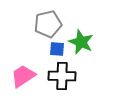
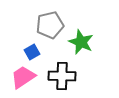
gray pentagon: moved 2 px right, 1 px down
blue square: moved 25 px left, 3 px down; rotated 35 degrees counterclockwise
pink trapezoid: moved 1 px down
